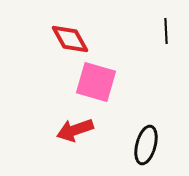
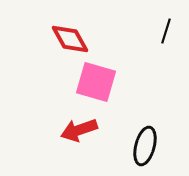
black line: rotated 20 degrees clockwise
red arrow: moved 4 px right
black ellipse: moved 1 px left, 1 px down
